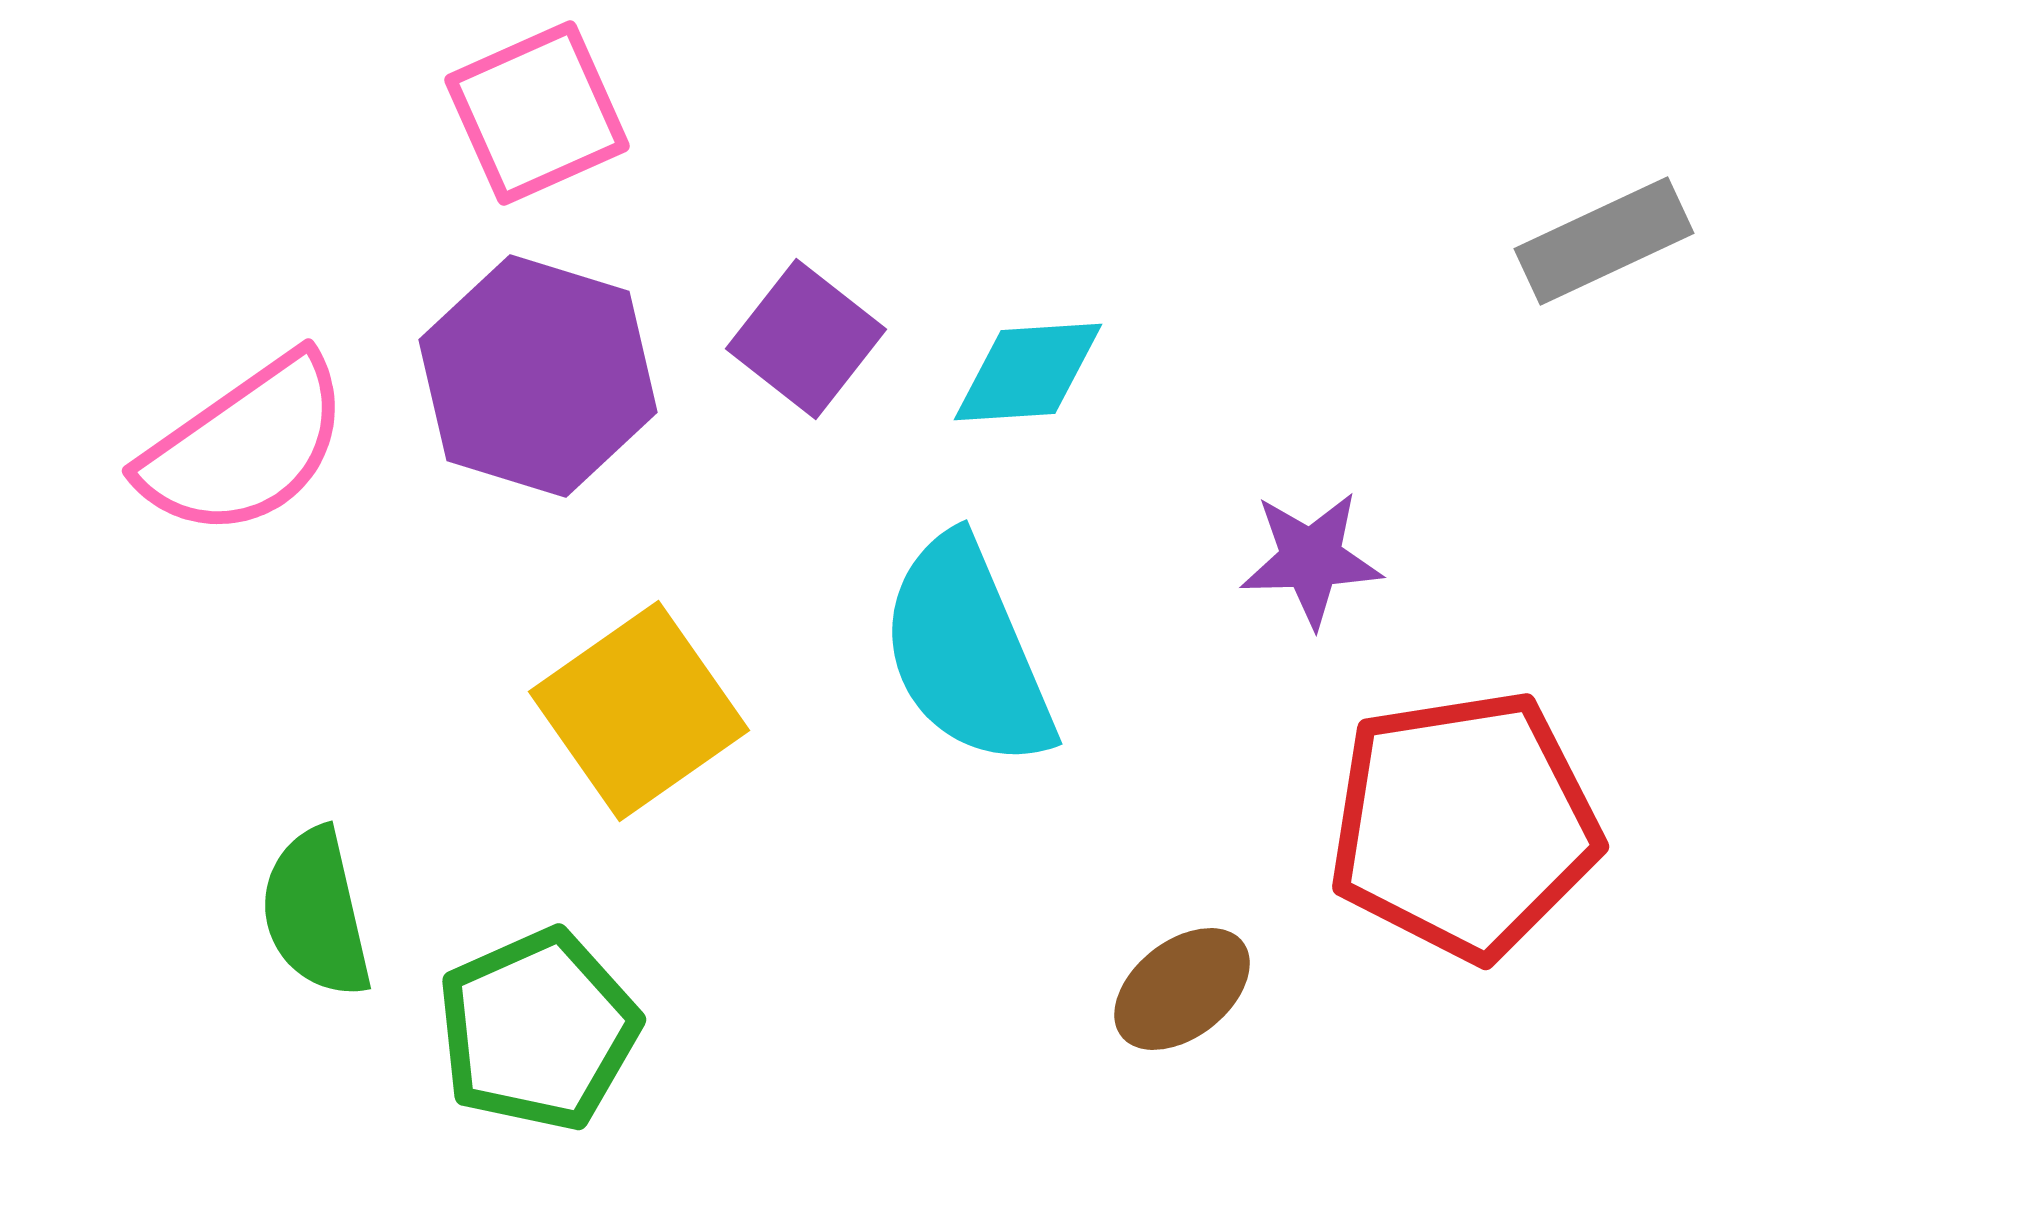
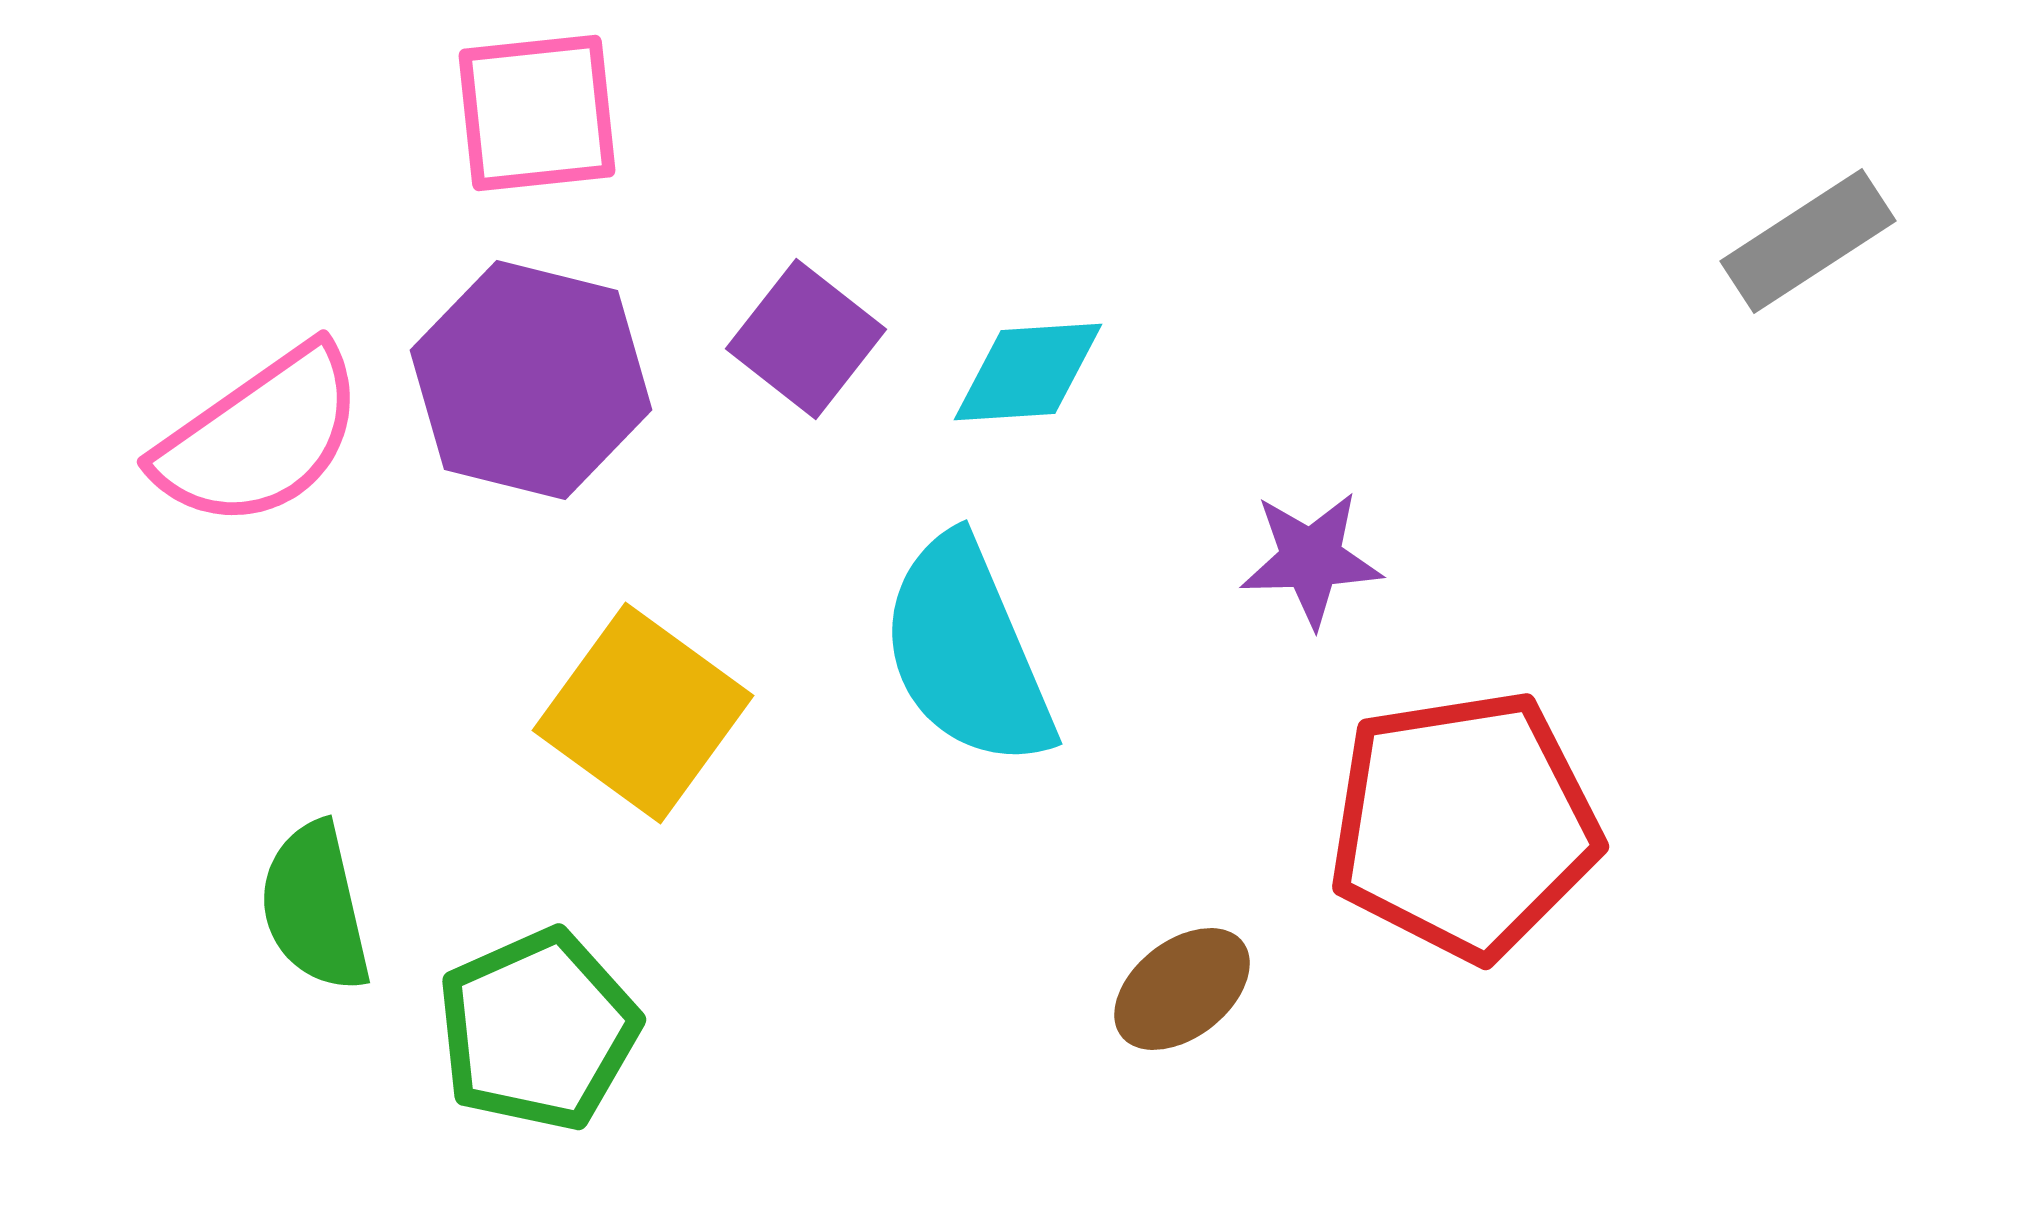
pink square: rotated 18 degrees clockwise
gray rectangle: moved 204 px right; rotated 8 degrees counterclockwise
purple hexagon: moved 7 px left, 4 px down; rotated 3 degrees counterclockwise
pink semicircle: moved 15 px right, 9 px up
yellow square: moved 4 px right, 2 px down; rotated 19 degrees counterclockwise
green semicircle: moved 1 px left, 6 px up
